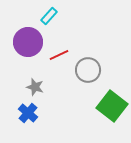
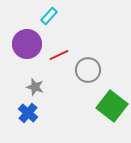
purple circle: moved 1 px left, 2 px down
